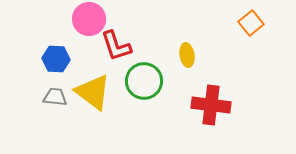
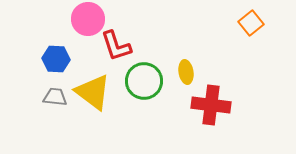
pink circle: moved 1 px left
yellow ellipse: moved 1 px left, 17 px down
